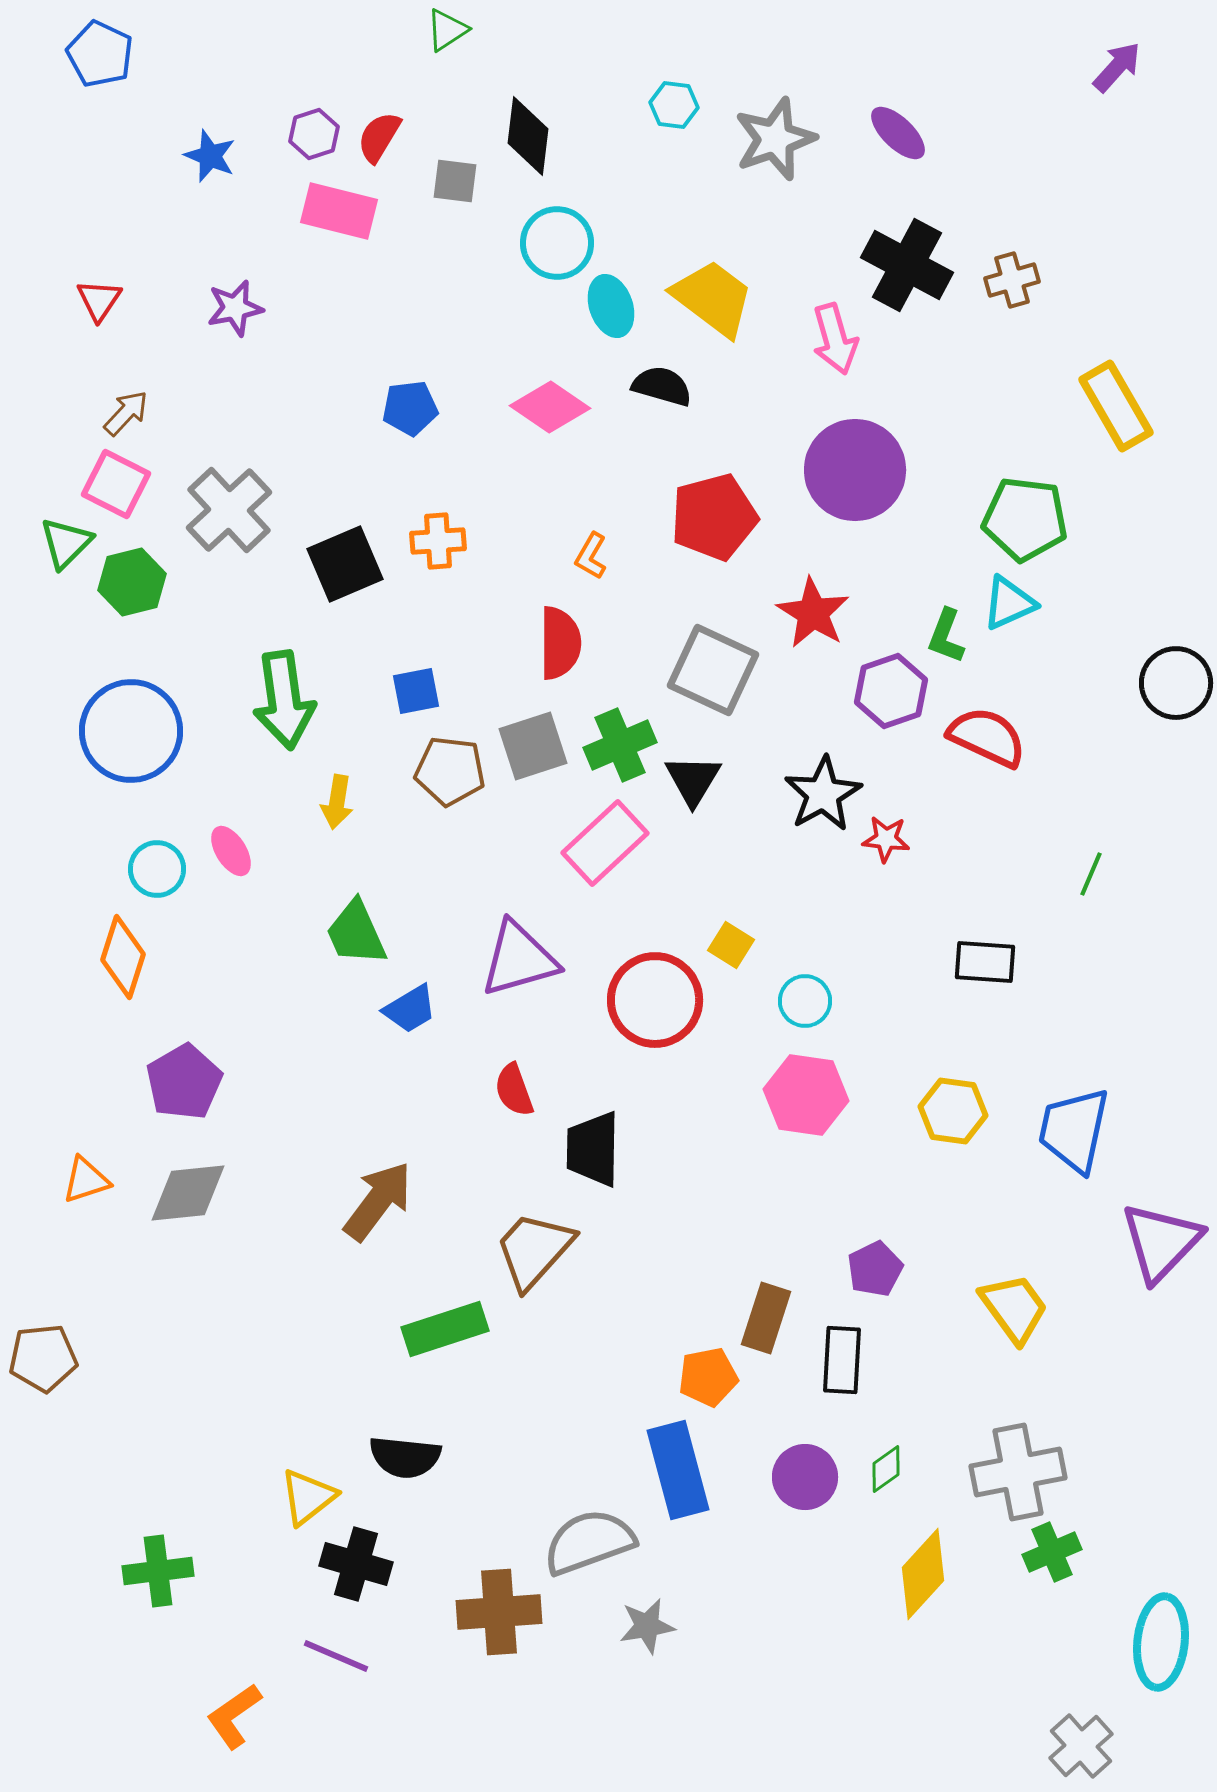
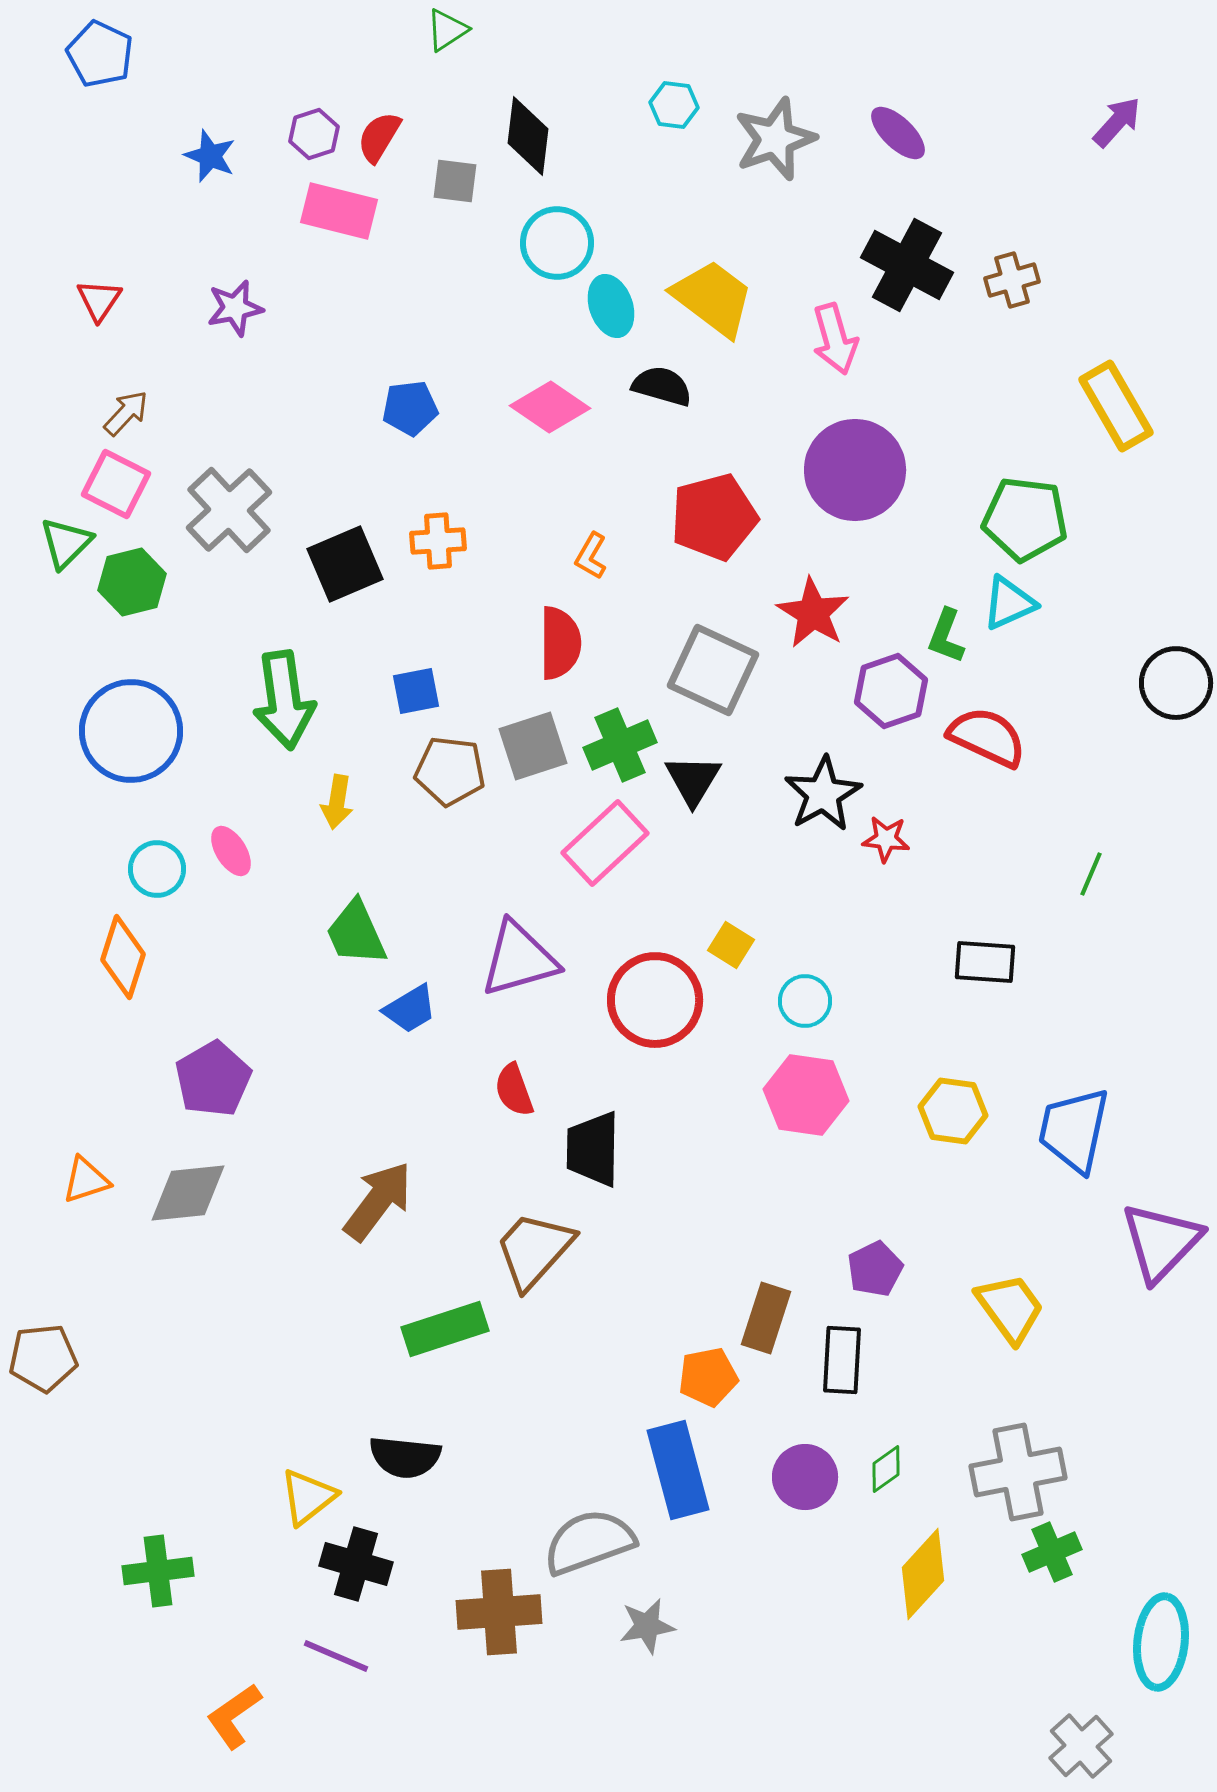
purple arrow at (1117, 67): moved 55 px down
purple pentagon at (184, 1082): moved 29 px right, 3 px up
yellow trapezoid at (1014, 1308): moved 4 px left
